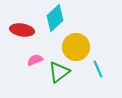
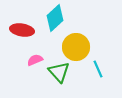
green triangle: rotated 35 degrees counterclockwise
